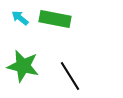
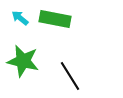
green star: moved 5 px up
